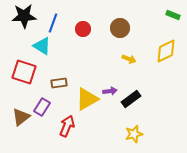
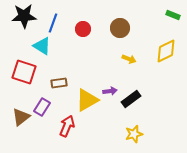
yellow triangle: moved 1 px down
